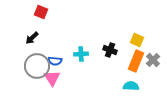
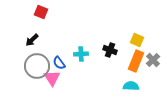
black arrow: moved 2 px down
blue semicircle: moved 4 px right, 2 px down; rotated 48 degrees clockwise
